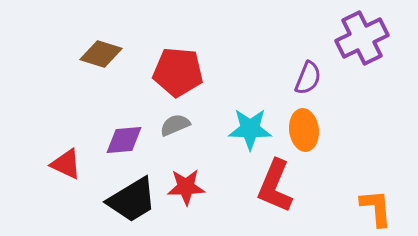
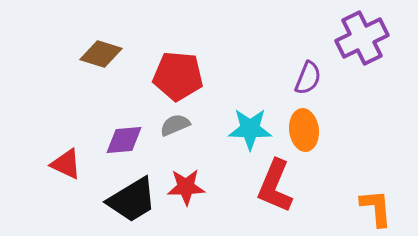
red pentagon: moved 4 px down
